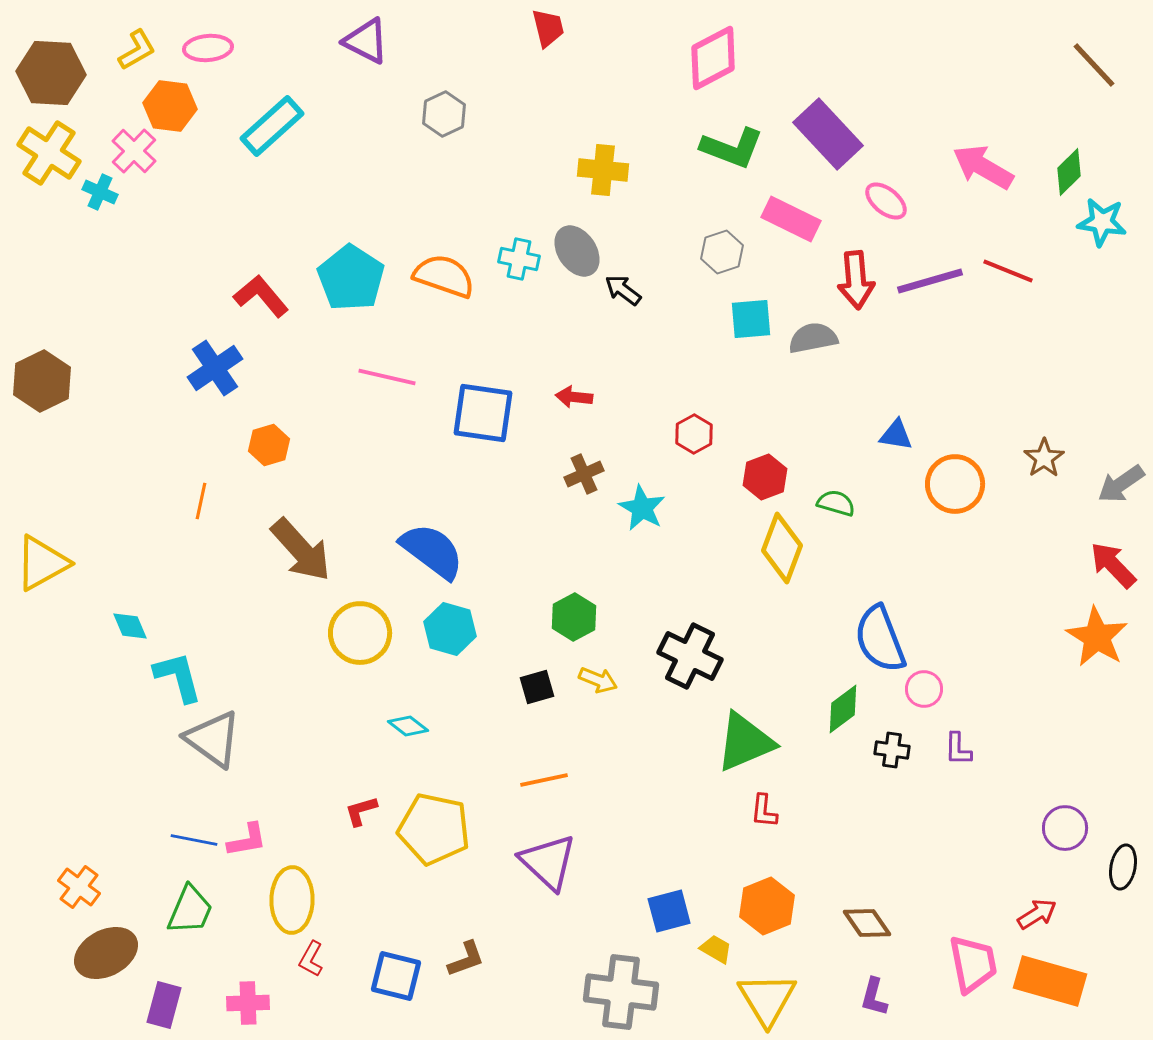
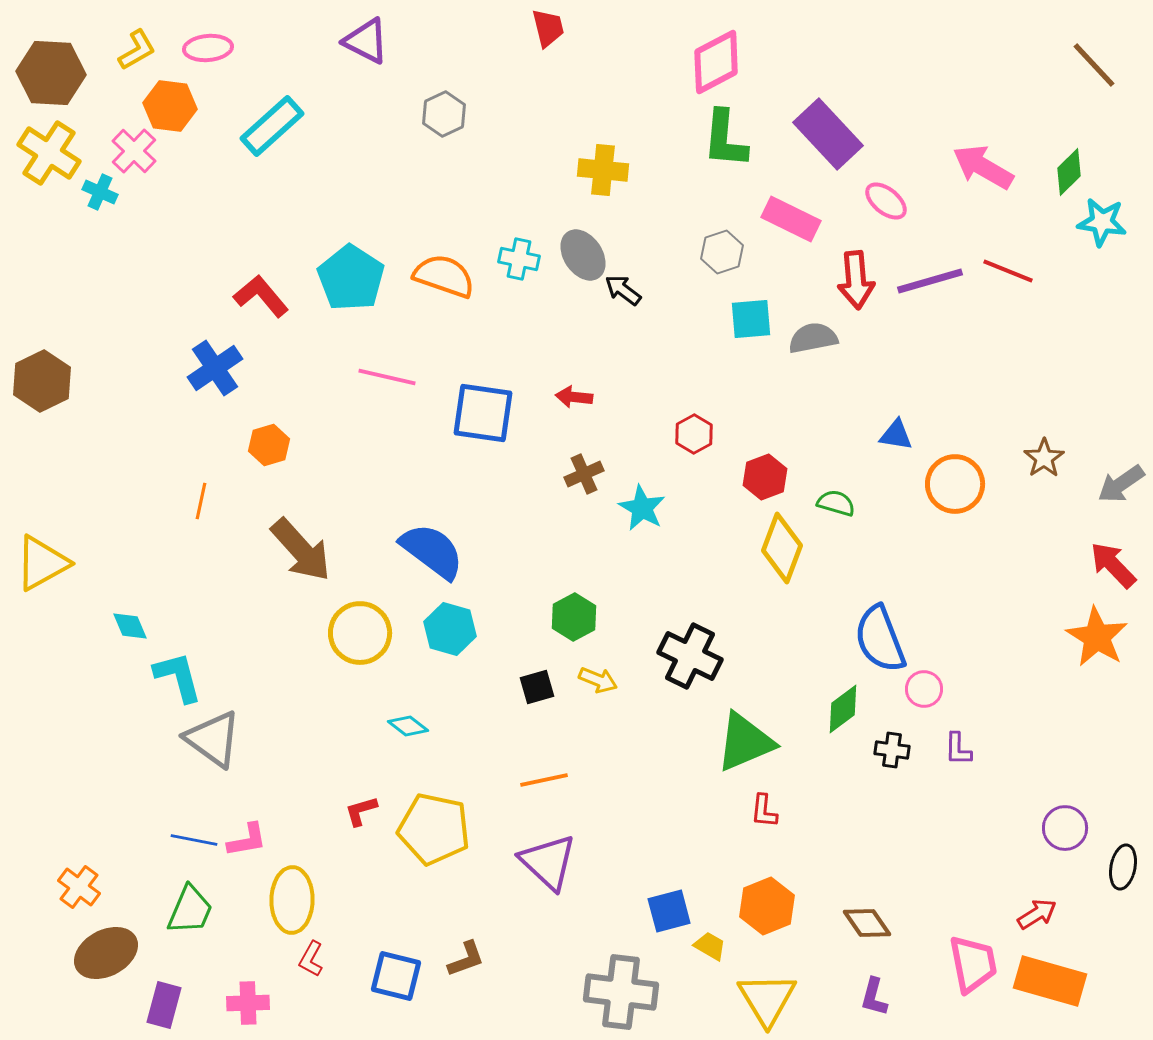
pink diamond at (713, 58): moved 3 px right, 4 px down
green L-shape at (732, 148): moved 7 px left, 9 px up; rotated 74 degrees clockwise
gray ellipse at (577, 251): moved 6 px right, 4 px down
yellow trapezoid at (716, 949): moved 6 px left, 3 px up
